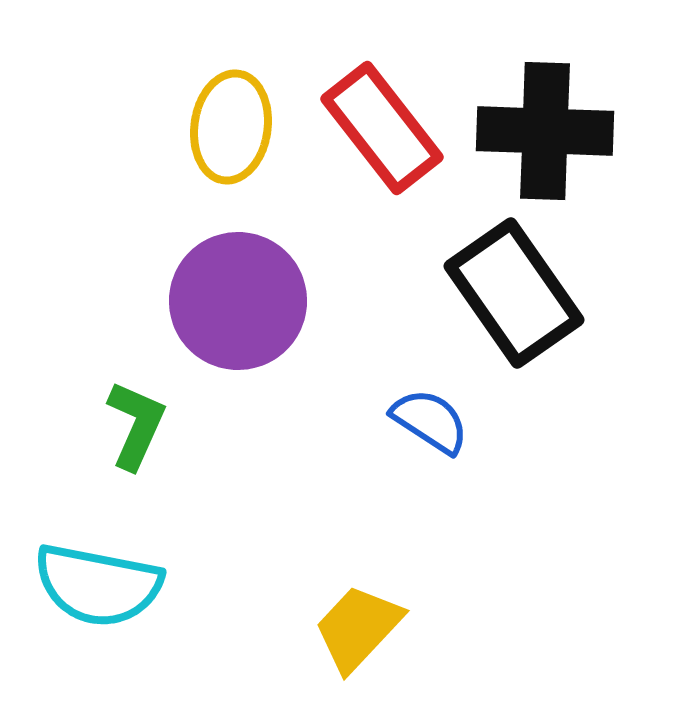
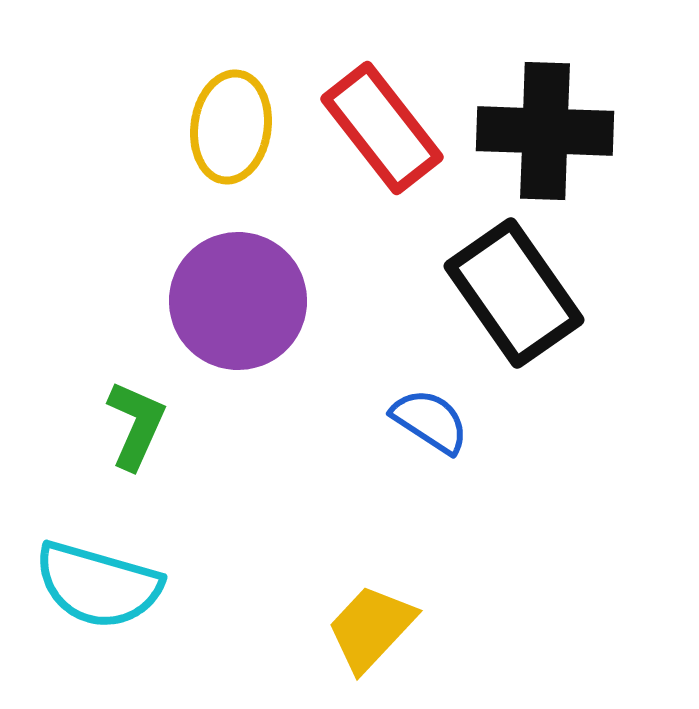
cyan semicircle: rotated 5 degrees clockwise
yellow trapezoid: moved 13 px right
